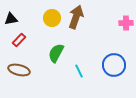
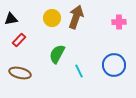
pink cross: moved 7 px left, 1 px up
green semicircle: moved 1 px right, 1 px down
brown ellipse: moved 1 px right, 3 px down
